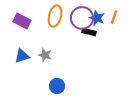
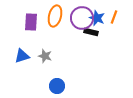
purple rectangle: moved 9 px right, 1 px down; rotated 66 degrees clockwise
black rectangle: moved 2 px right
gray star: moved 1 px down
